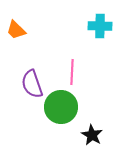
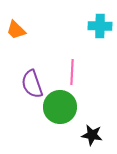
green circle: moved 1 px left
black star: rotated 20 degrees counterclockwise
